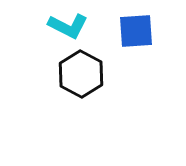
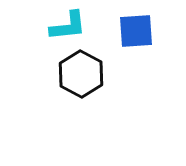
cyan L-shape: rotated 33 degrees counterclockwise
